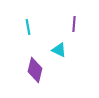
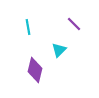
purple line: rotated 49 degrees counterclockwise
cyan triangle: rotated 49 degrees clockwise
